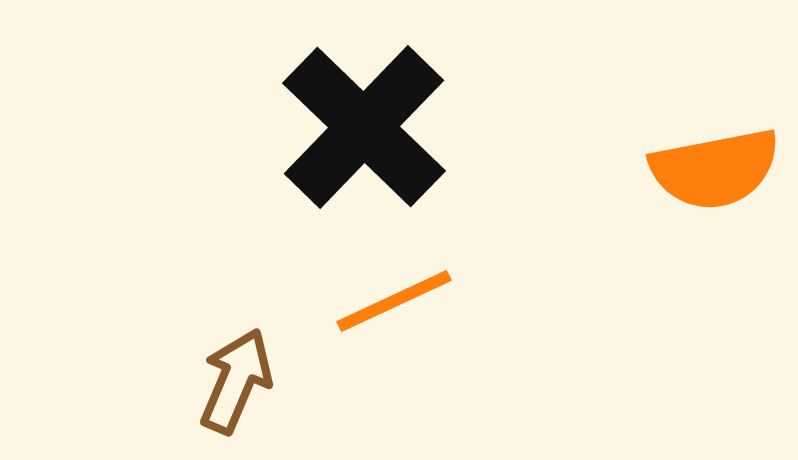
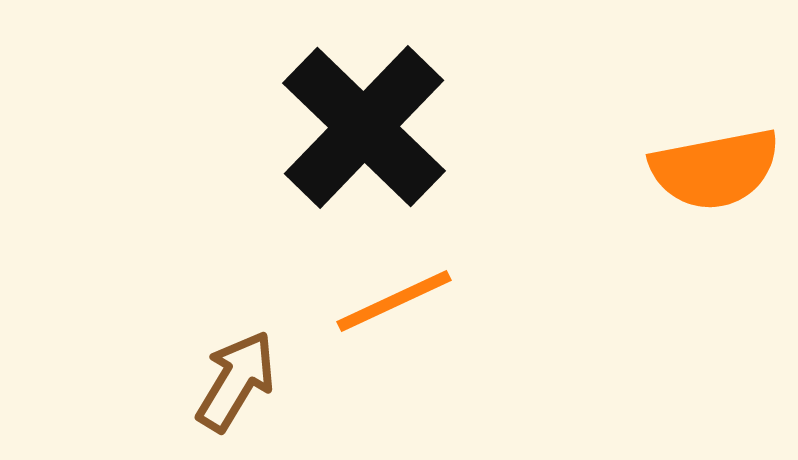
brown arrow: rotated 8 degrees clockwise
